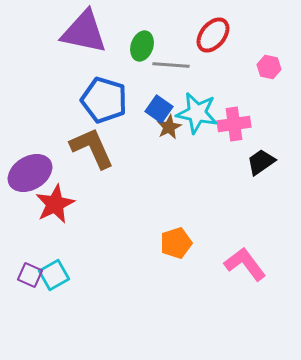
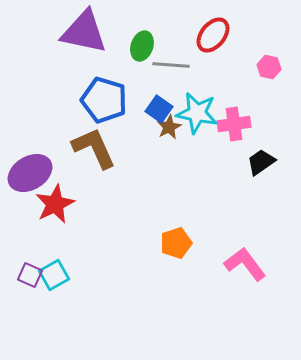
brown L-shape: moved 2 px right
